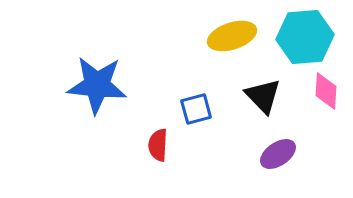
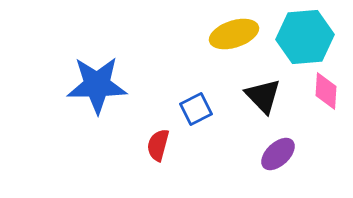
yellow ellipse: moved 2 px right, 2 px up
blue star: rotated 6 degrees counterclockwise
blue square: rotated 12 degrees counterclockwise
red semicircle: rotated 12 degrees clockwise
purple ellipse: rotated 9 degrees counterclockwise
